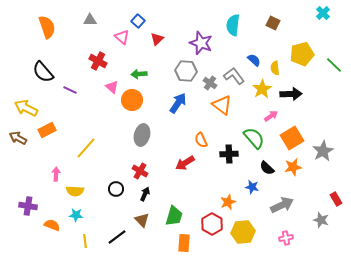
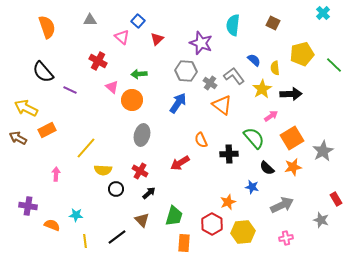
red arrow at (185, 163): moved 5 px left
yellow semicircle at (75, 191): moved 28 px right, 21 px up
black arrow at (145, 194): moved 4 px right, 1 px up; rotated 24 degrees clockwise
